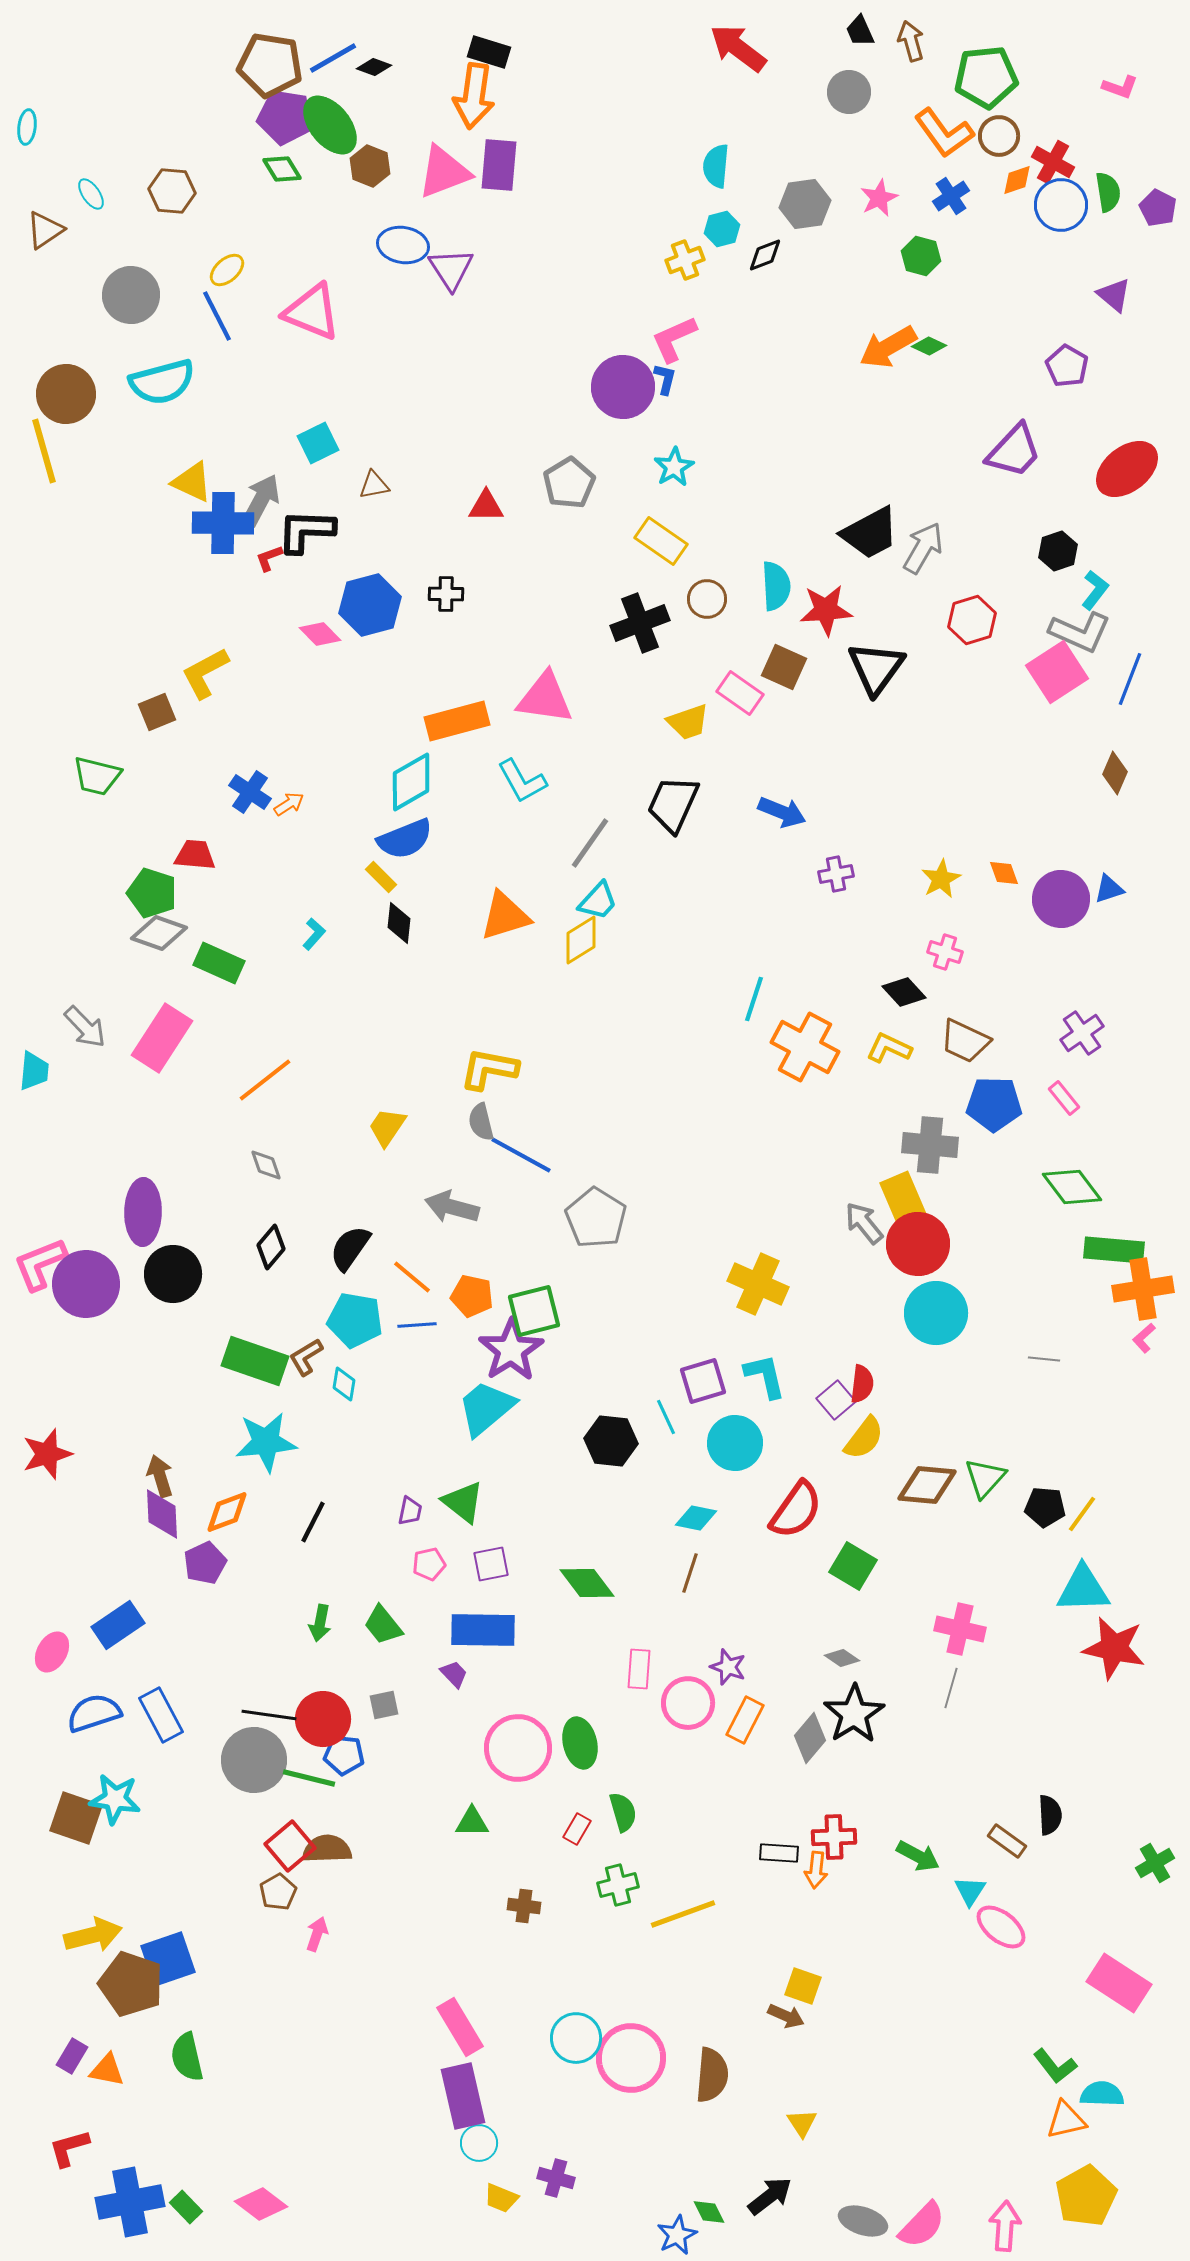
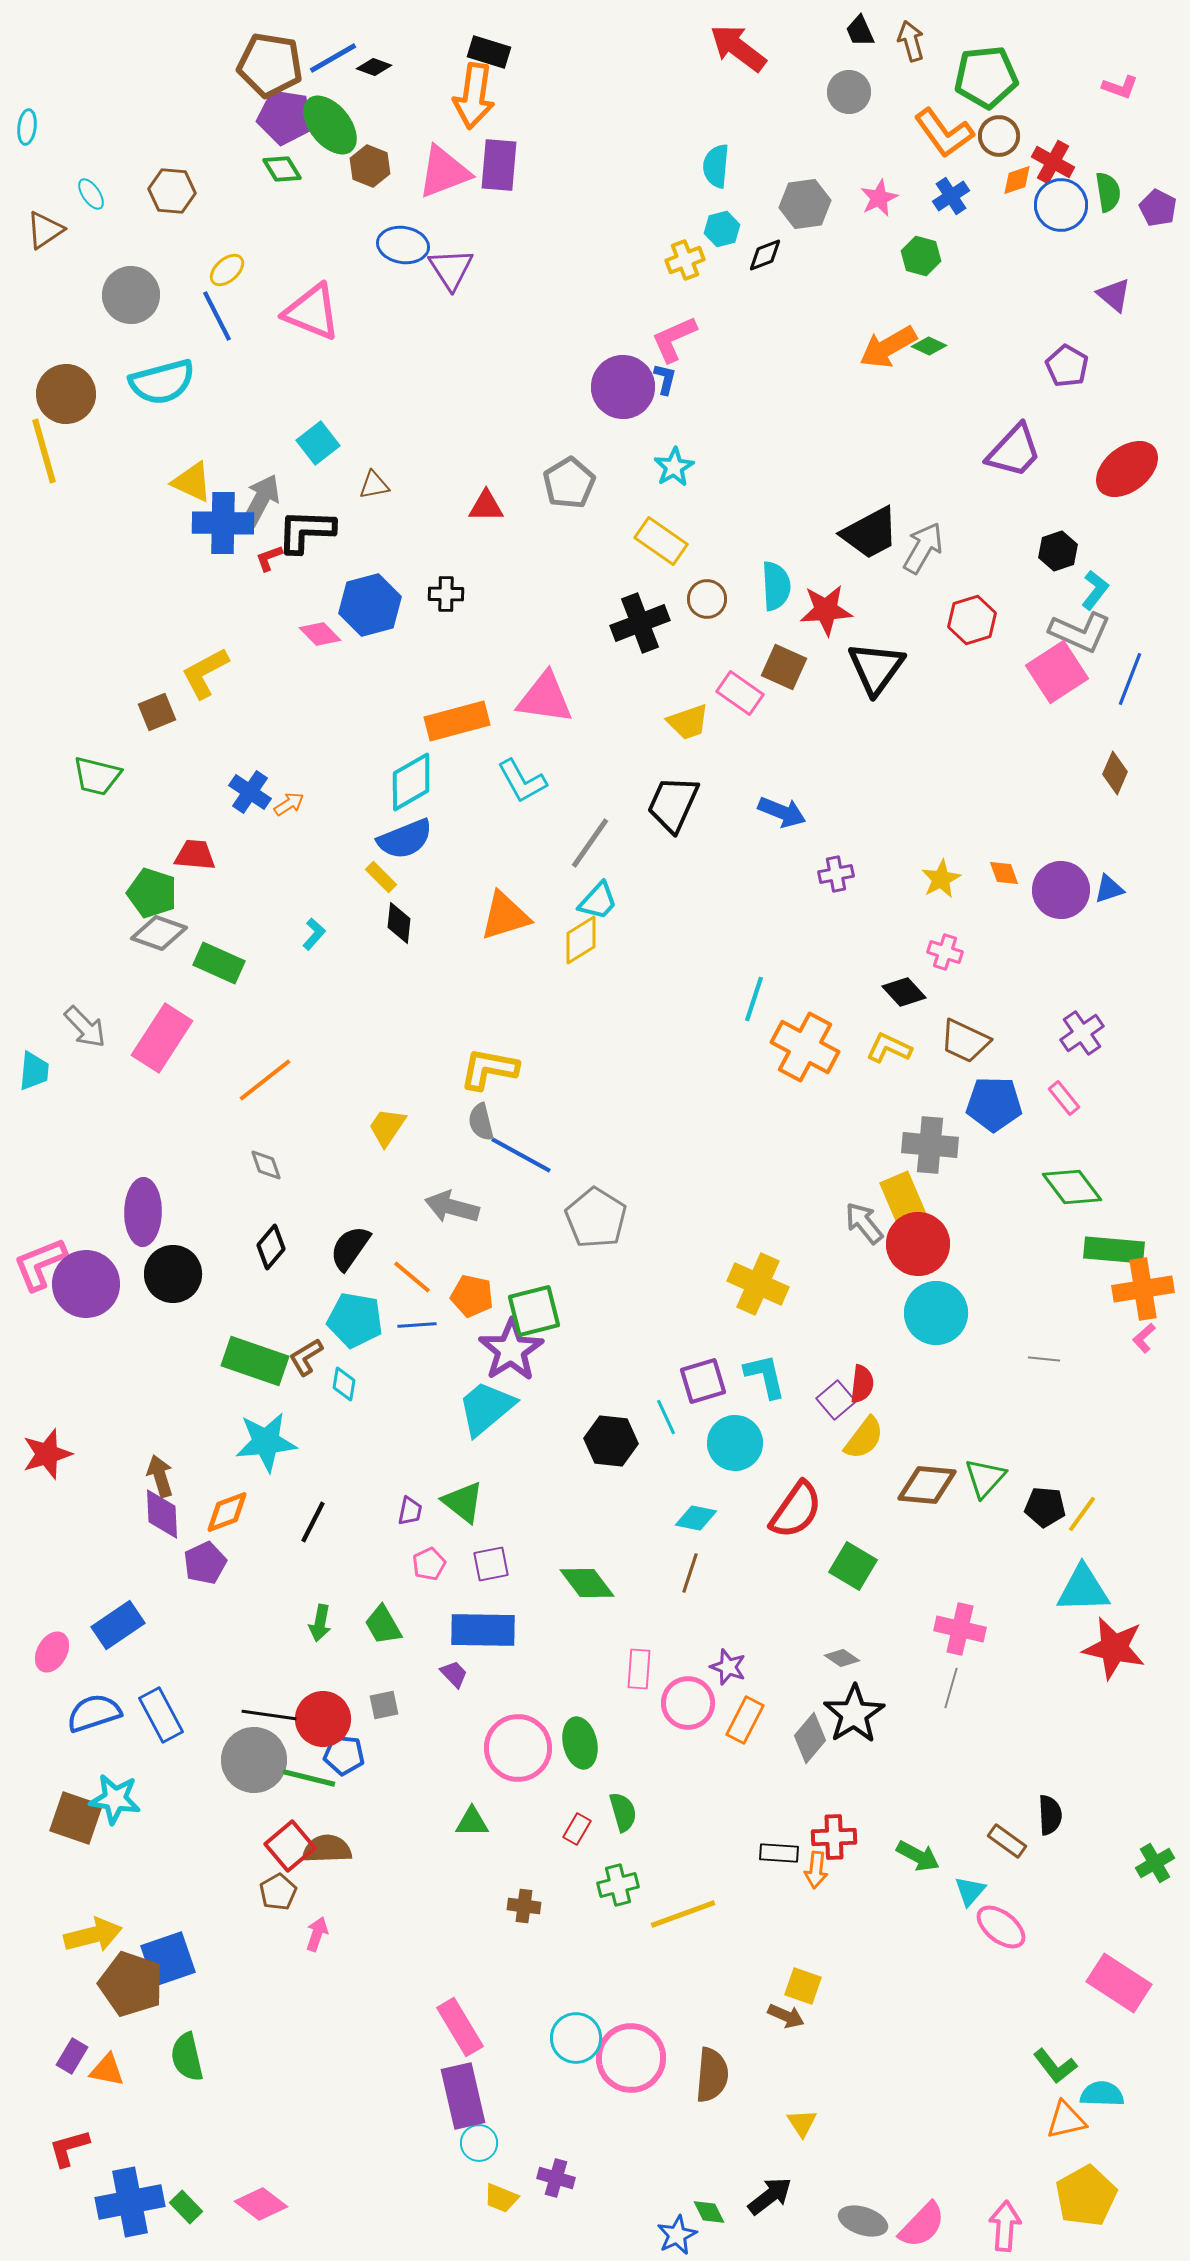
cyan square at (318, 443): rotated 12 degrees counterclockwise
purple circle at (1061, 899): moved 9 px up
pink pentagon at (429, 1564): rotated 12 degrees counterclockwise
green trapezoid at (383, 1625): rotated 9 degrees clockwise
cyan triangle at (970, 1891): rotated 8 degrees clockwise
